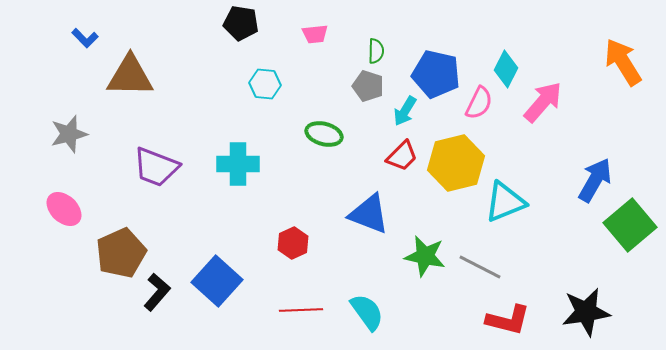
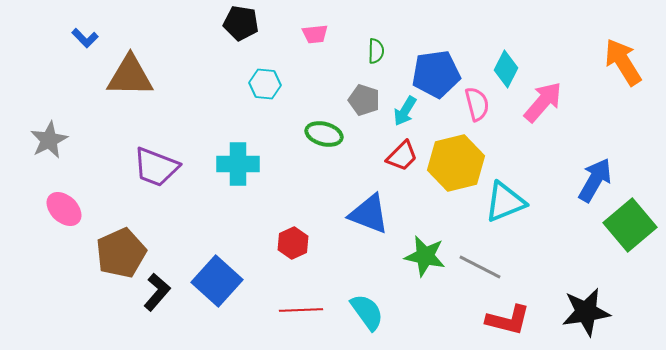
blue pentagon: rotated 21 degrees counterclockwise
gray pentagon: moved 4 px left, 14 px down
pink semicircle: moved 2 px left, 1 px down; rotated 40 degrees counterclockwise
gray star: moved 20 px left, 6 px down; rotated 12 degrees counterclockwise
